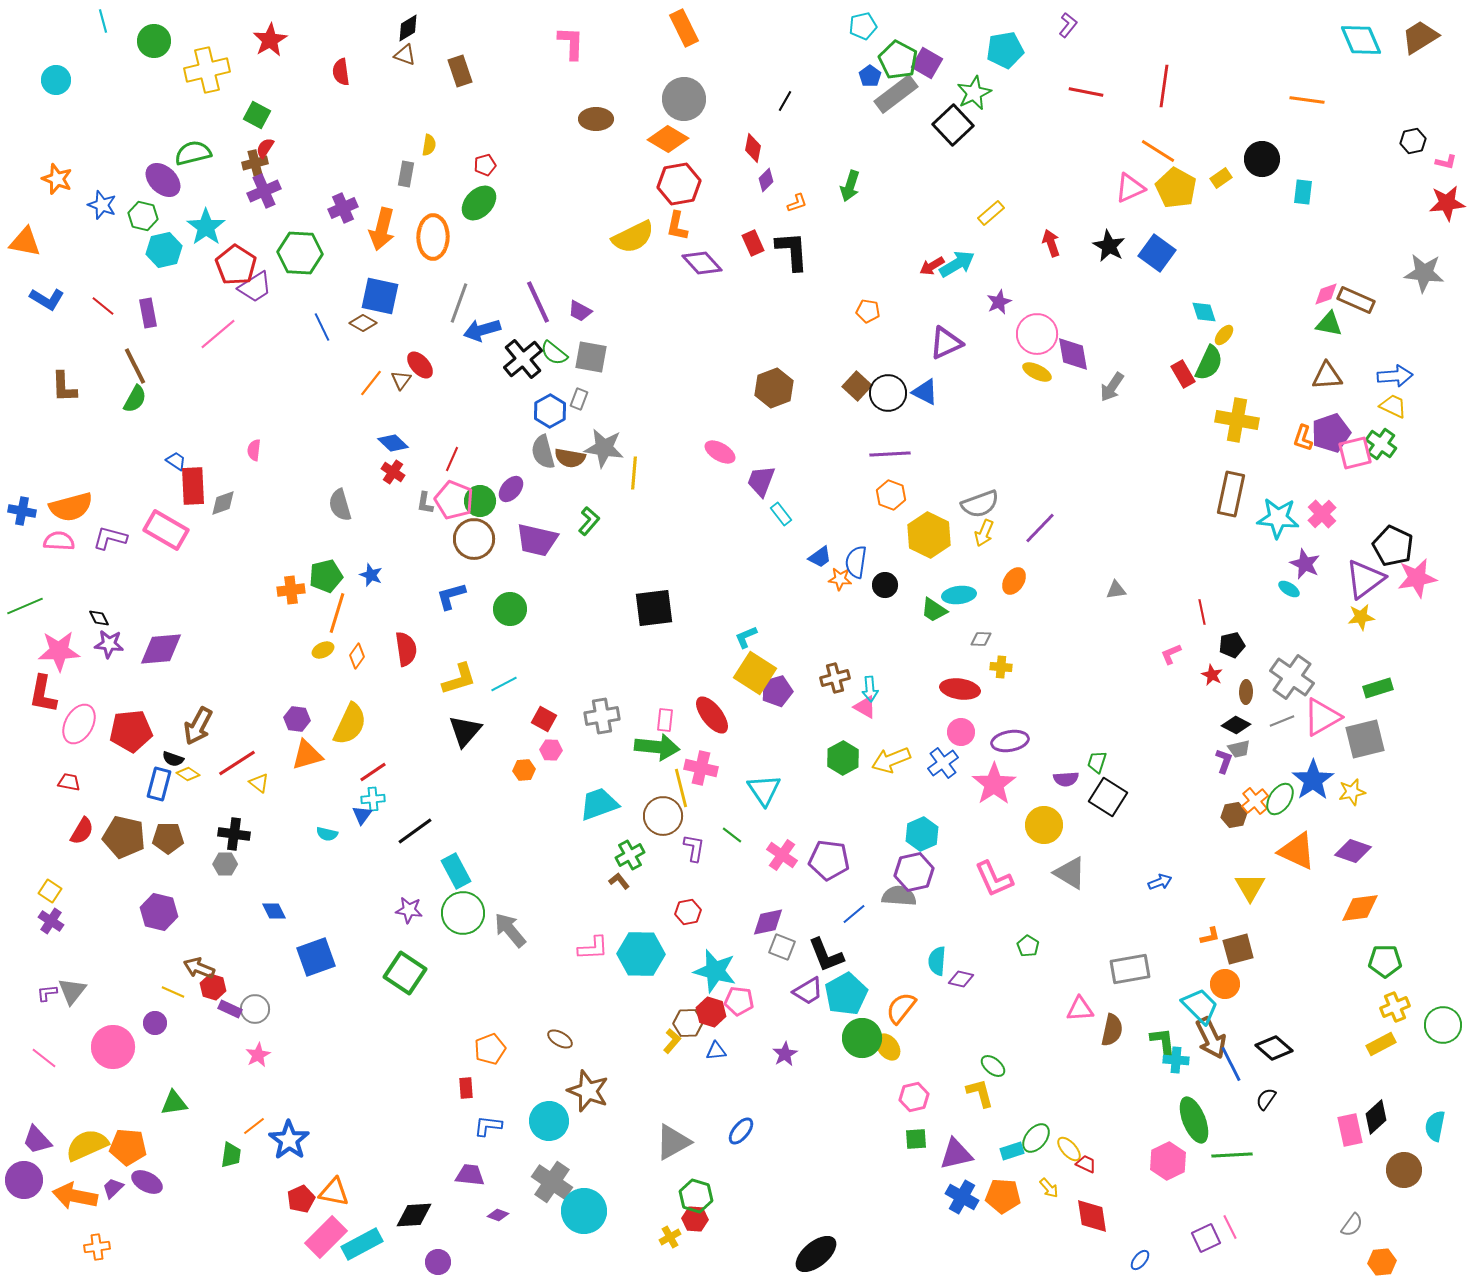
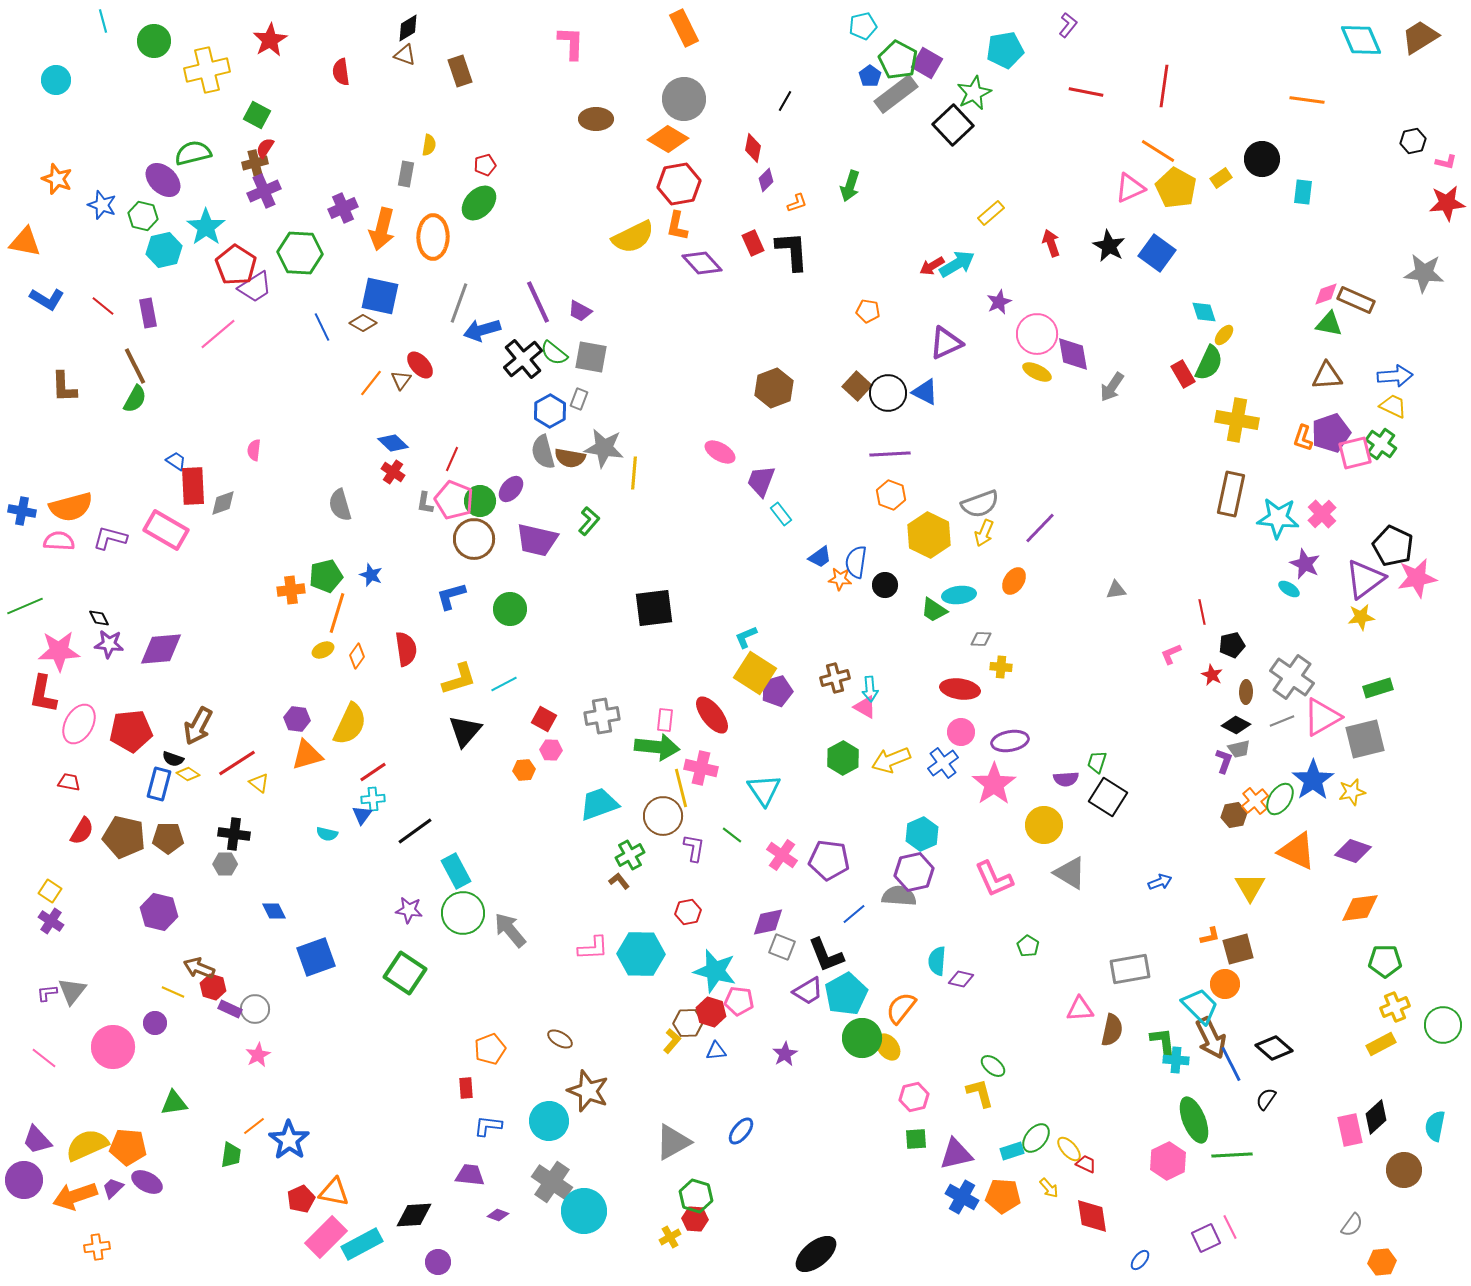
orange arrow at (75, 1196): rotated 30 degrees counterclockwise
